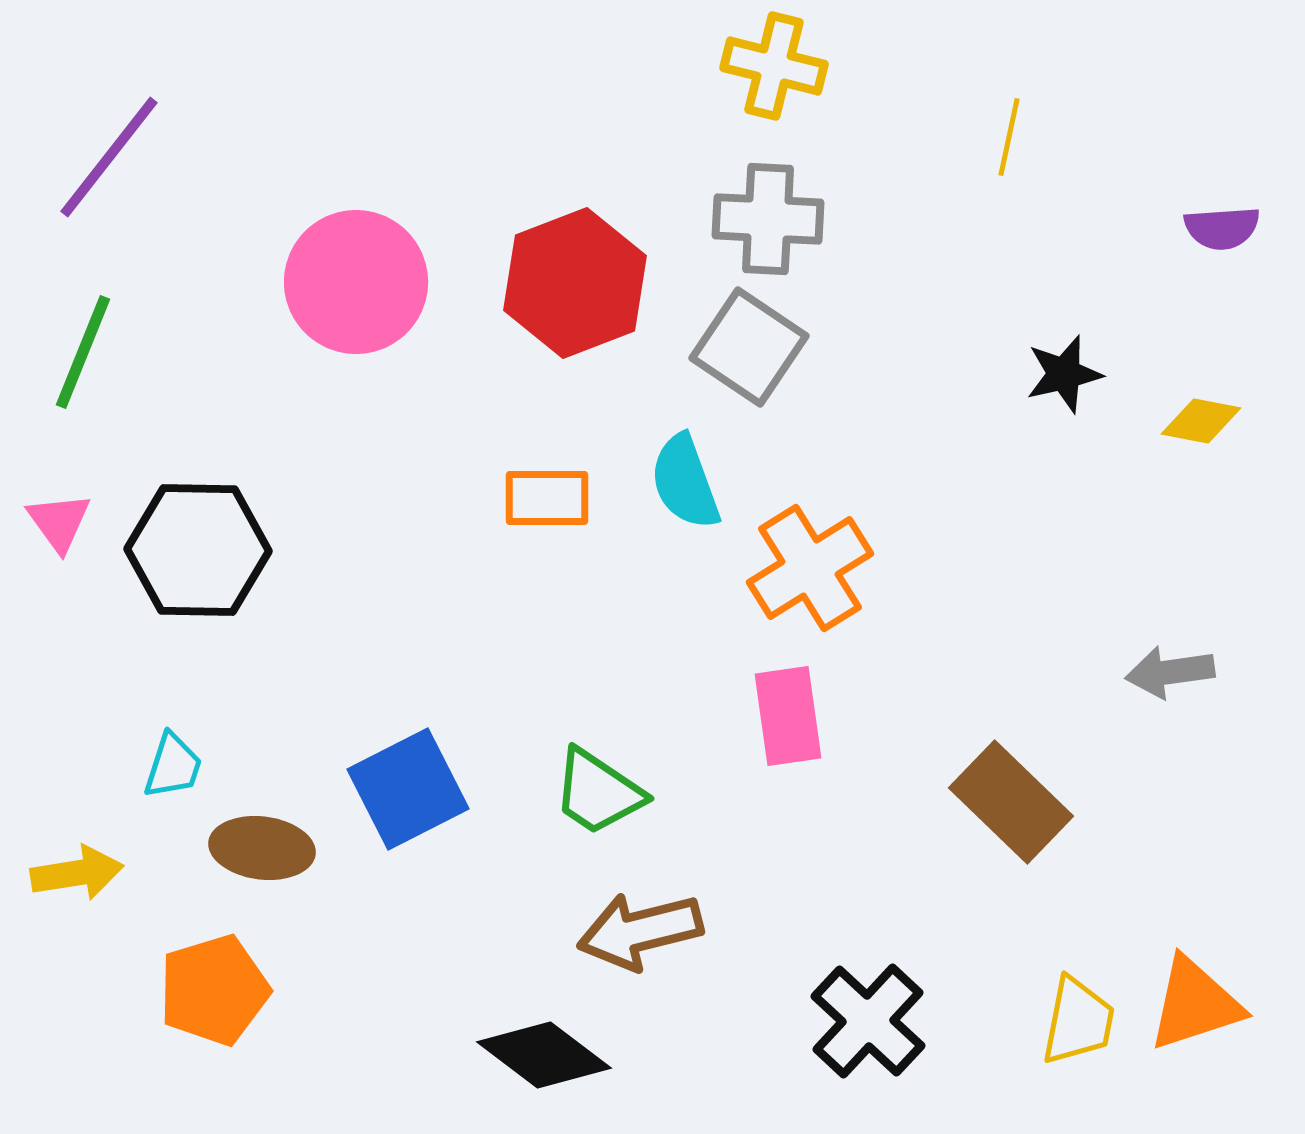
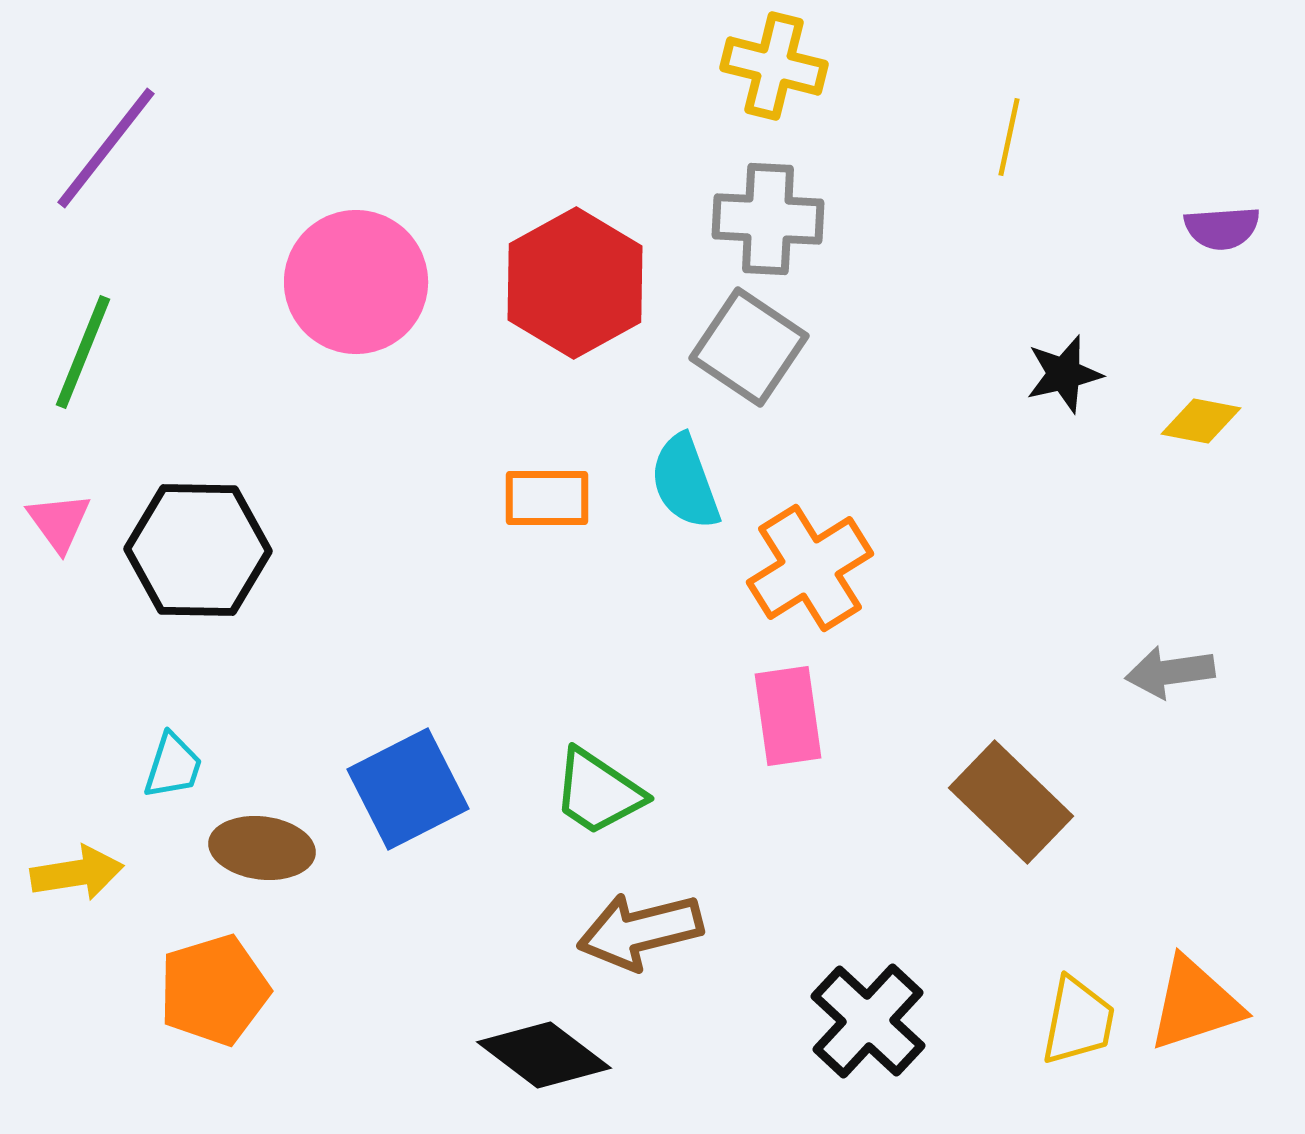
purple line: moved 3 px left, 9 px up
red hexagon: rotated 8 degrees counterclockwise
